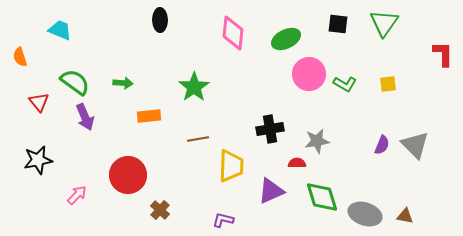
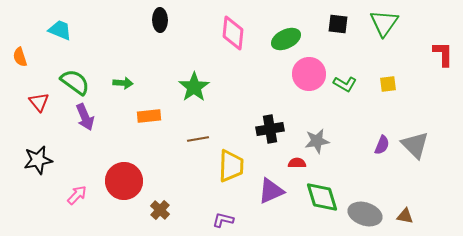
red circle: moved 4 px left, 6 px down
